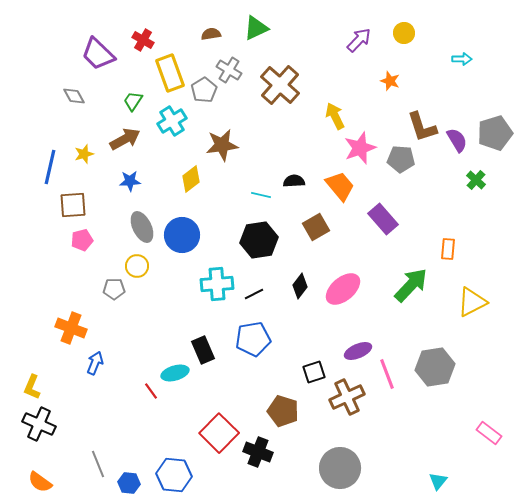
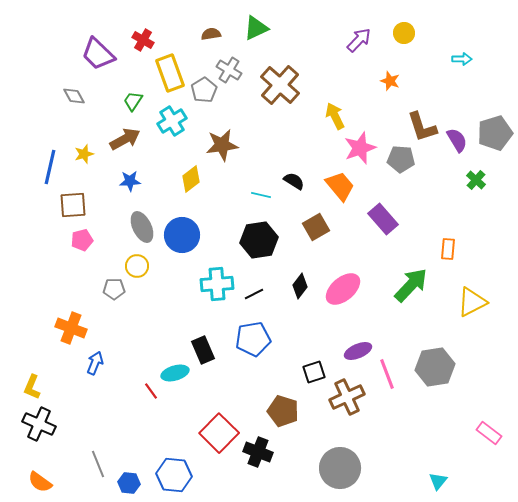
black semicircle at (294, 181): rotated 35 degrees clockwise
